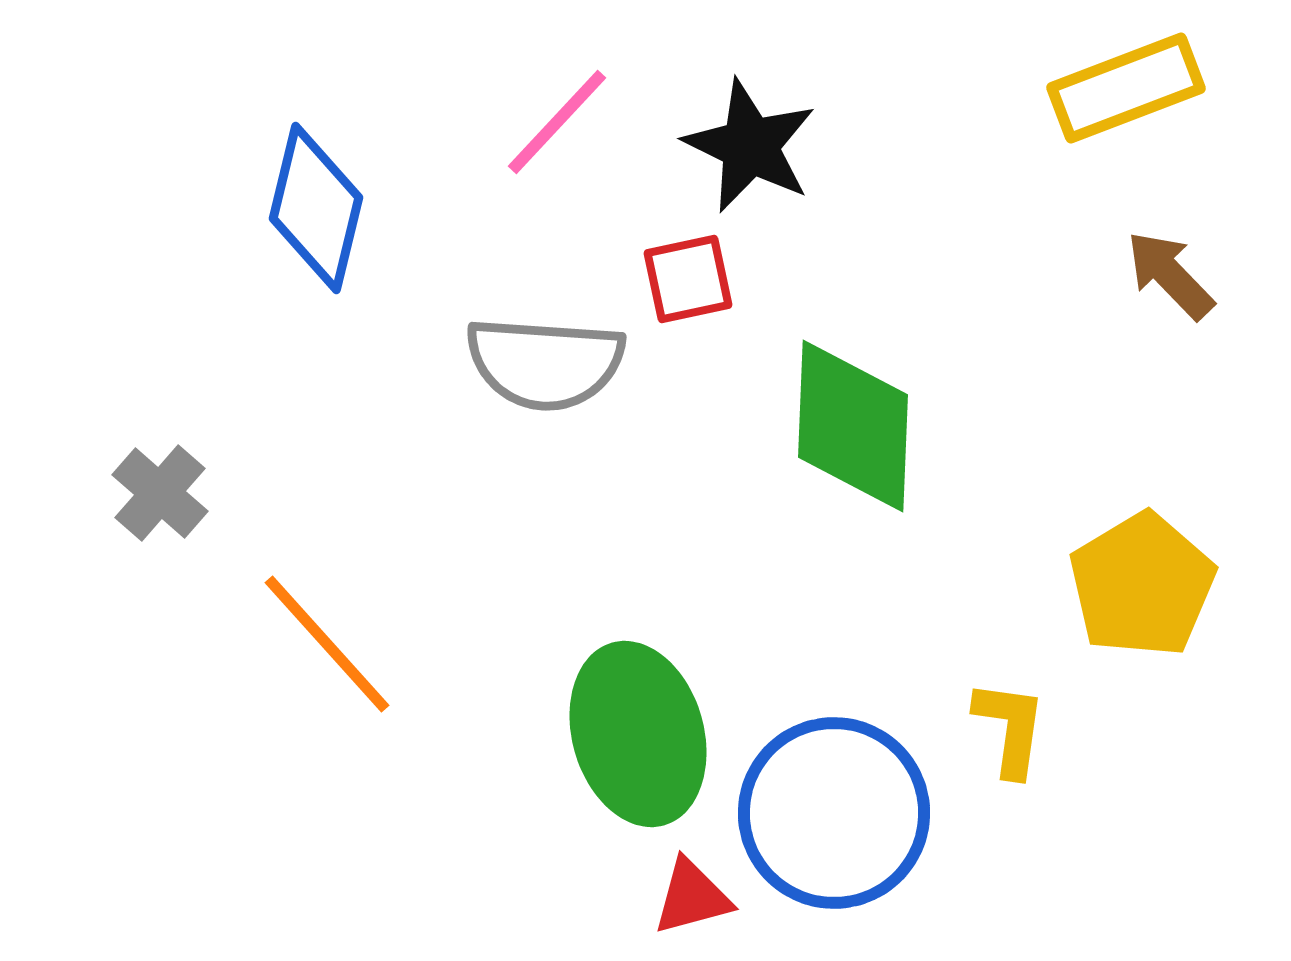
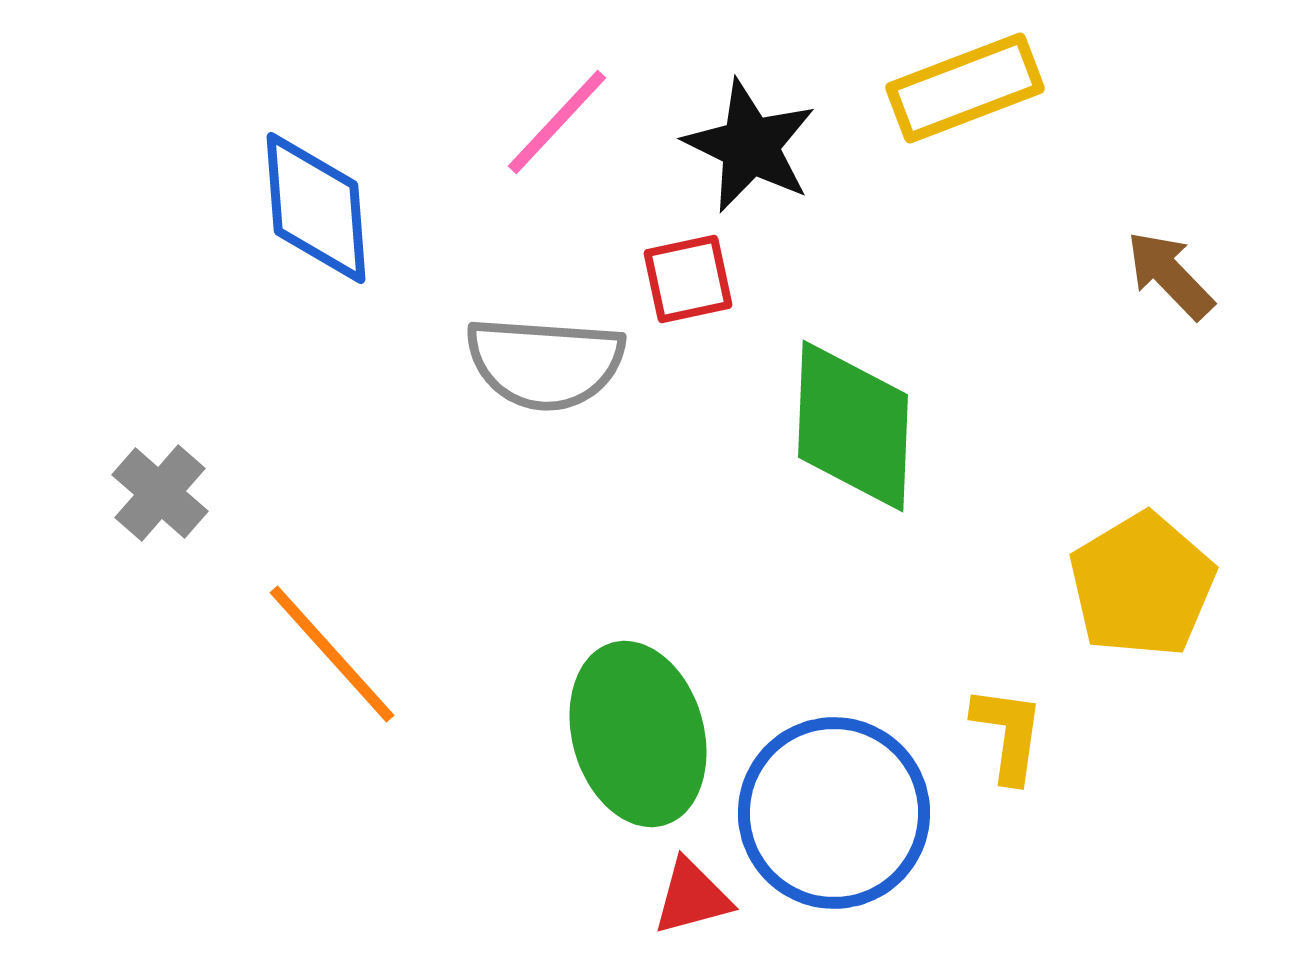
yellow rectangle: moved 161 px left
blue diamond: rotated 18 degrees counterclockwise
orange line: moved 5 px right, 10 px down
yellow L-shape: moved 2 px left, 6 px down
